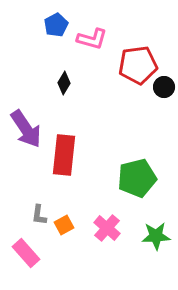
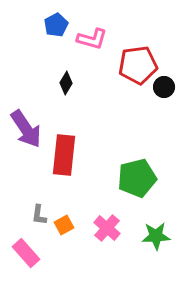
black diamond: moved 2 px right
